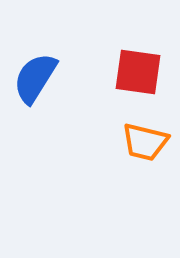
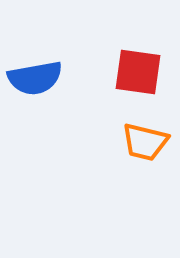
blue semicircle: rotated 132 degrees counterclockwise
